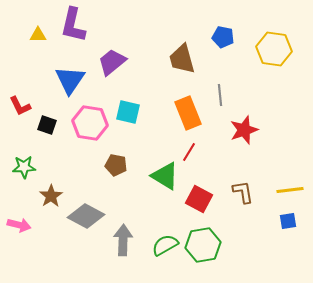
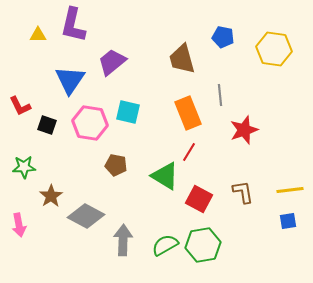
pink arrow: rotated 65 degrees clockwise
